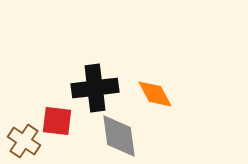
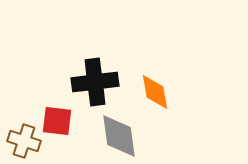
black cross: moved 6 px up
orange diamond: moved 2 px up; rotated 18 degrees clockwise
brown cross: rotated 16 degrees counterclockwise
